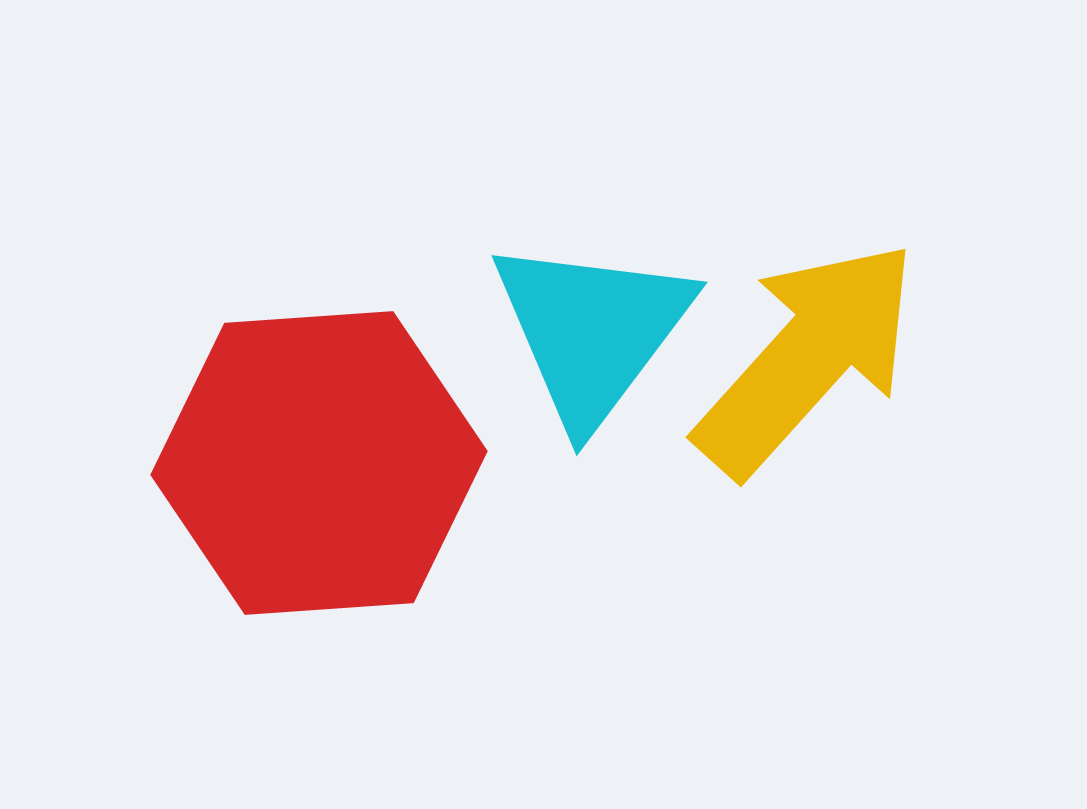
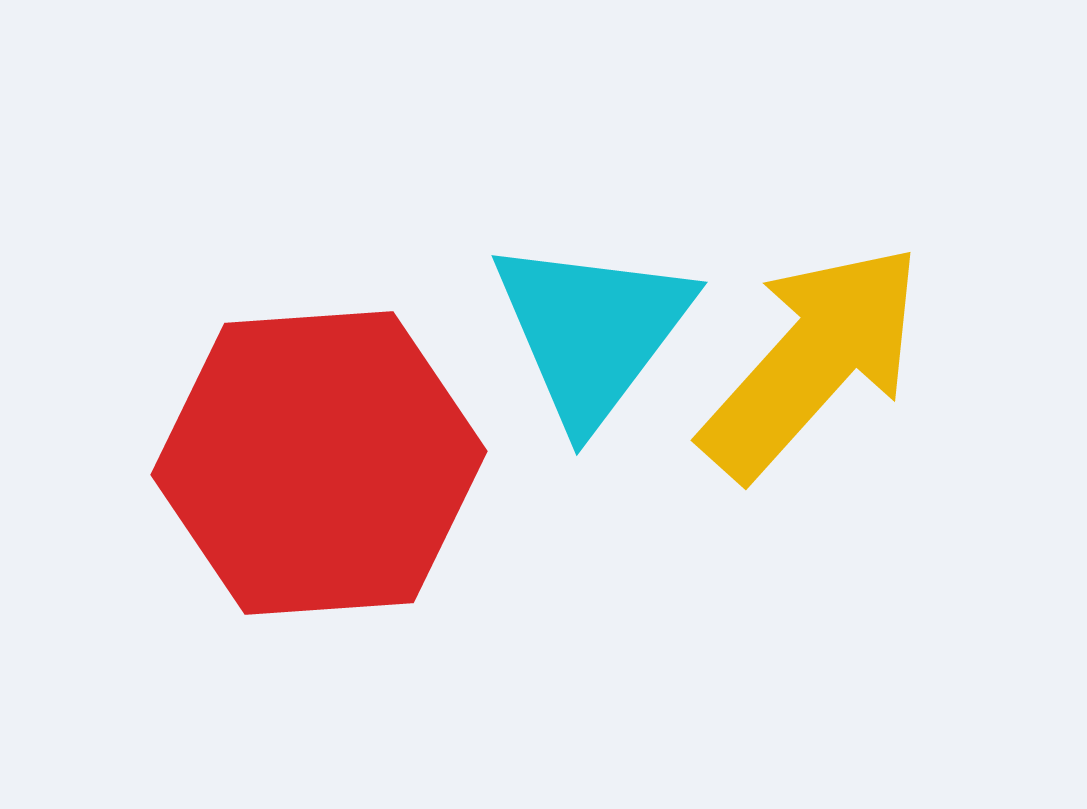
yellow arrow: moved 5 px right, 3 px down
